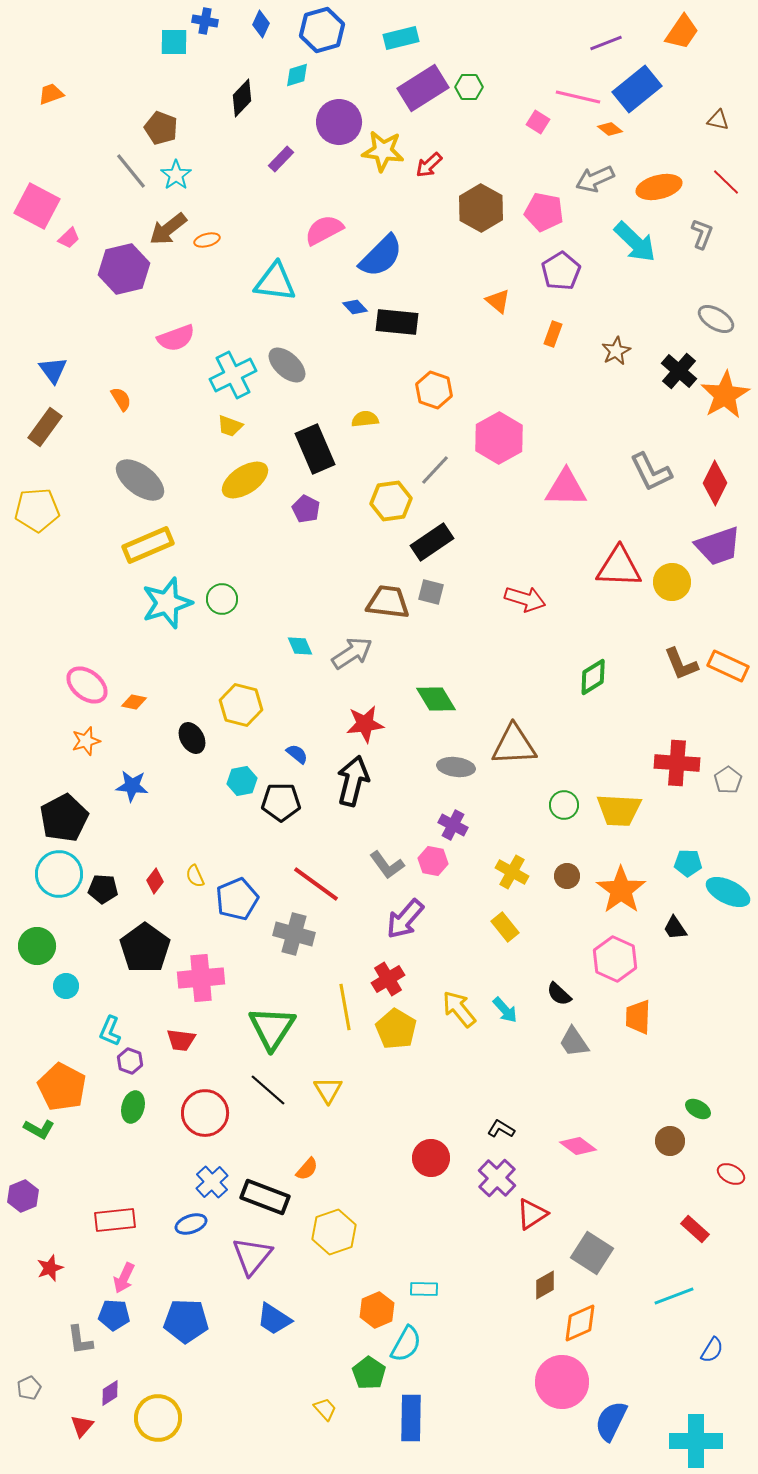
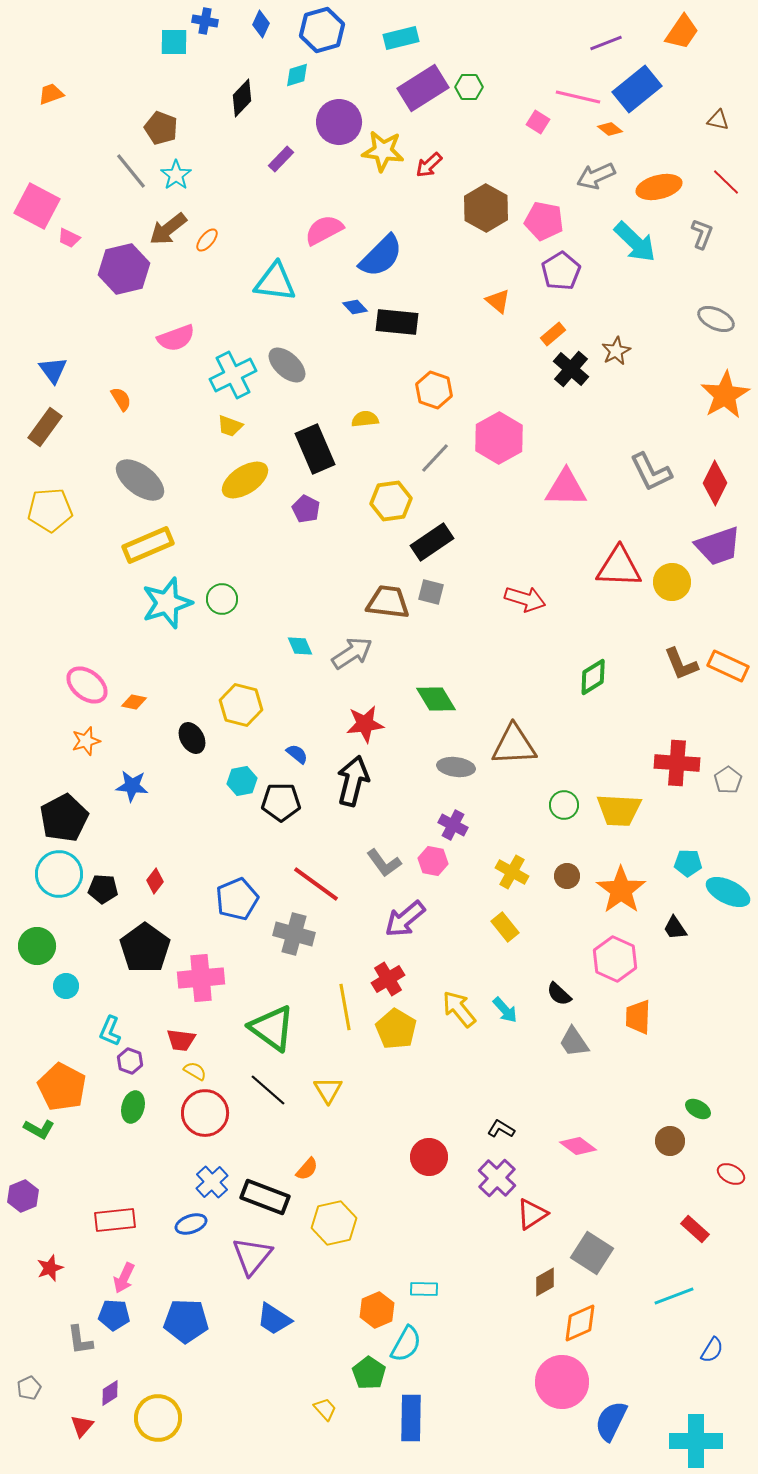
gray arrow at (595, 179): moved 1 px right, 3 px up
brown hexagon at (481, 208): moved 5 px right
pink pentagon at (544, 212): moved 9 px down
pink trapezoid at (69, 238): rotated 70 degrees clockwise
orange ellipse at (207, 240): rotated 35 degrees counterclockwise
gray ellipse at (716, 319): rotated 6 degrees counterclockwise
orange rectangle at (553, 334): rotated 30 degrees clockwise
black cross at (679, 371): moved 108 px left, 2 px up
gray line at (435, 470): moved 12 px up
yellow pentagon at (37, 510): moved 13 px right
gray L-shape at (387, 865): moved 3 px left, 2 px up
yellow semicircle at (195, 876): moved 195 px down; rotated 145 degrees clockwise
purple arrow at (405, 919): rotated 9 degrees clockwise
green triangle at (272, 1028): rotated 27 degrees counterclockwise
red circle at (431, 1158): moved 2 px left, 1 px up
yellow hexagon at (334, 1232): moved 9 px up; rotated 6 degrees clockwise
brown diamond at (545, 1285): moved 3 px up
